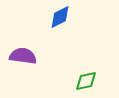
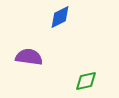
purple semicircle: moved 6 px right, 1 px down
